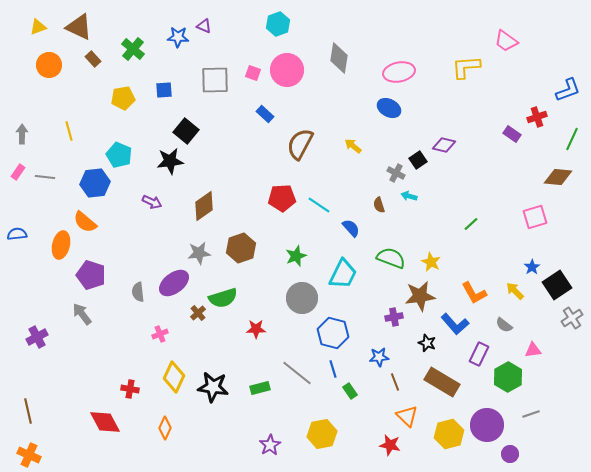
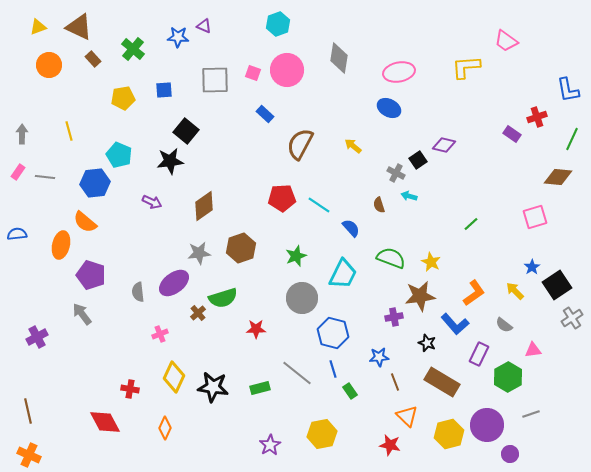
blue L-shape at (568, 90): rotated 100 degrees clockwise
orange L-shape at (474, 293): rotated 96 degrees counterclockwise
